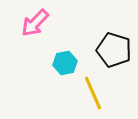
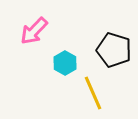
pink arrow: moved 1 px left, 8 px down
cyan hexagon: rotated 20 degrees counterclockwise
